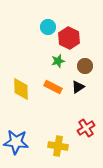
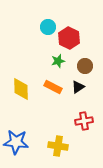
red cross: moved 2 px left, 7 px up; rotated 24 degrees clockwise
